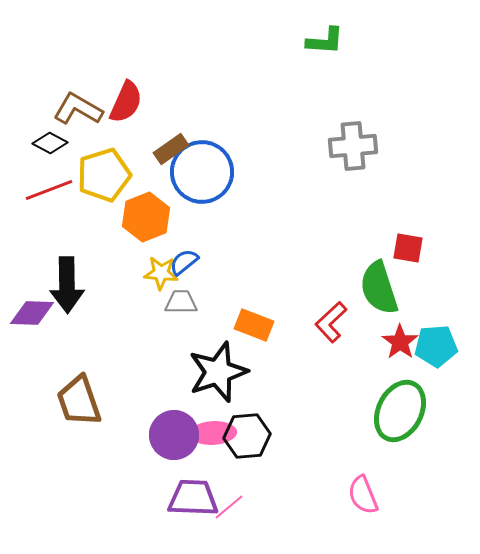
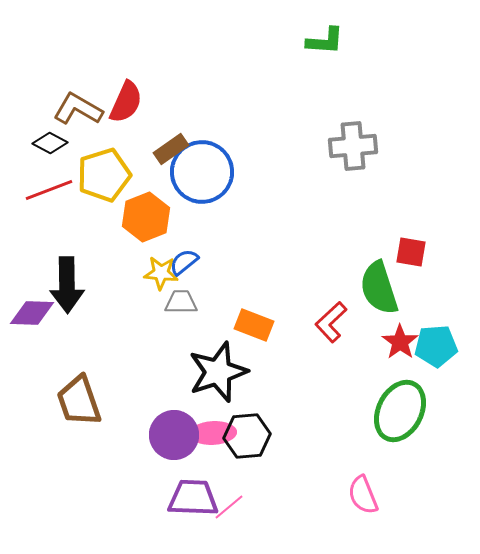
red square: moved 3 px right, 4 px down
